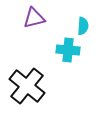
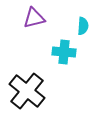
cyan cross: moved 4 px left, 2 px down
black cross: moved 5 px down
